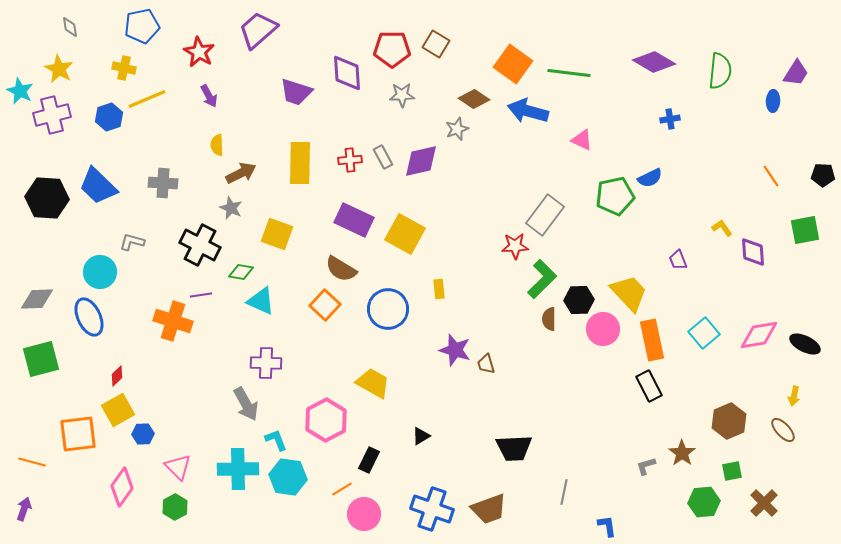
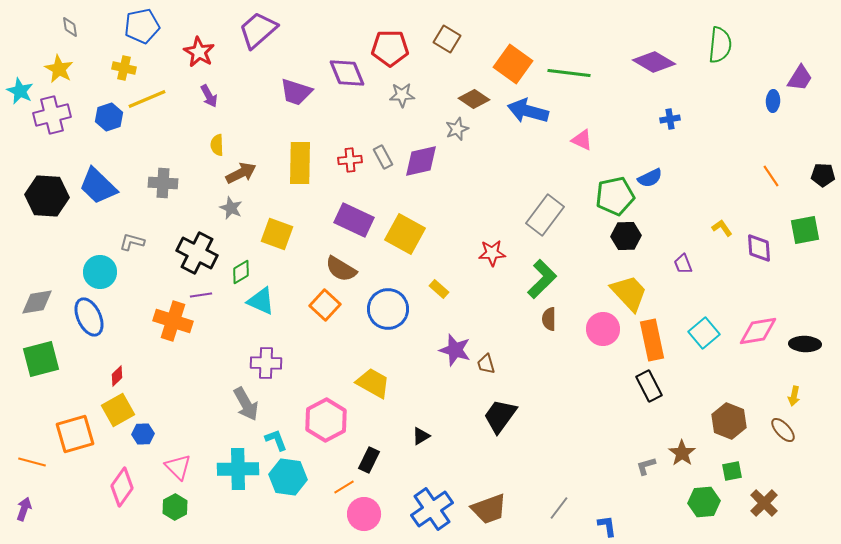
brown square at (436, 44): moved 11 px right, 5 px up
red pentagon at (392, 49): moved 2 px left, 1 px up
green semicircle at (720, 71): moved 26 px up
purple diamond at (347, 73): rotated 18 degrees counterclockwise
purple trapezoid at (796, 73): moved 4 px right, 5 px down
black hexagon at (47, 198): moved 2 px up
black cross at (200, 245): moved 3 px left, 8 px down
red star at (515, 246): moved 23 px left, 7 px down
purple diamond at (753, 252): moved 6 px right, 4 px up
purple trapezoid at (678, 260): moved 5 px right, 4 px down
green diamond at (241, 272): rotated 40 degrees counterclockwise
yellow rectangle at (439, 289): rotated 42 degrees counterclockwise
gray diamond at (37, 299): moved 3 px down; rotated 8 degrees counterclockwise
black hexagon at (579, 300): moved 47 px right, 64 px up
pink diamond at (759, 335): moved 1 px left, 4 px up
black ellipse at (805, 344): rotated 24 degrees counterclockwise
brown hexagon at (729, 421): rotated 16 degrees counterclockwise
orange square at (78, 434): moved 3 px left; rotated 9 degrees counterclockwise
black trapezoid at (514, 448): moved 14 px left, 32 px up; rotated 129 degrees clockwise
orange line at (342, 489): moved 2 px right, 2 px up
gray line at (564, 492): moved 5 px left, 16 px down; rotated 25 degrees clockwise
blue cross at (432, 509): rotated 36 degrees clockwise
